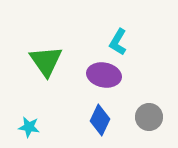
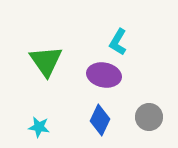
cyan star: moved 10 px right
